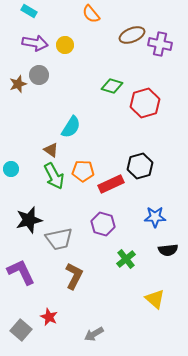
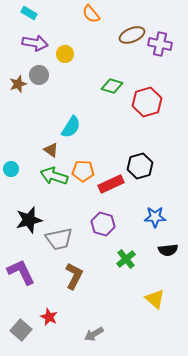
cyan rectangle: moved 2 px down
yellow circle: moved 9 px down
red hexagon: moved 2 px right, 1 px up
green arrow: rotated 136 degrees clockwise
